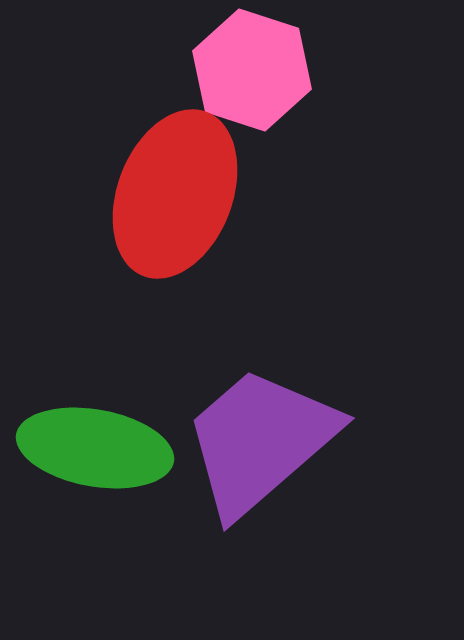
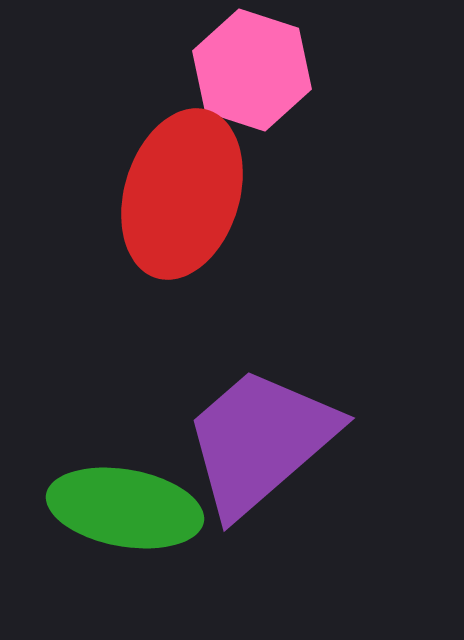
red ellipse: moved 7 px right; rotated 4 degrees counterclockwise
green ellipse: moved 30 px right, 60 px down
